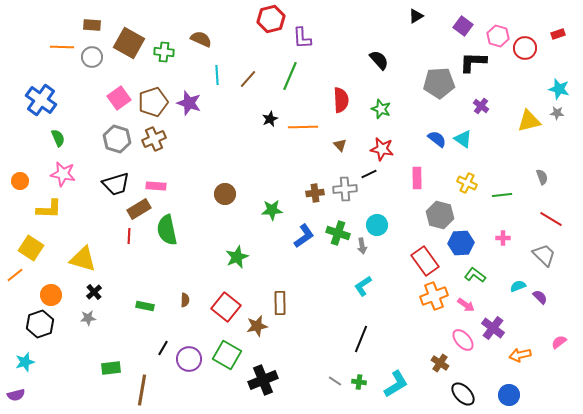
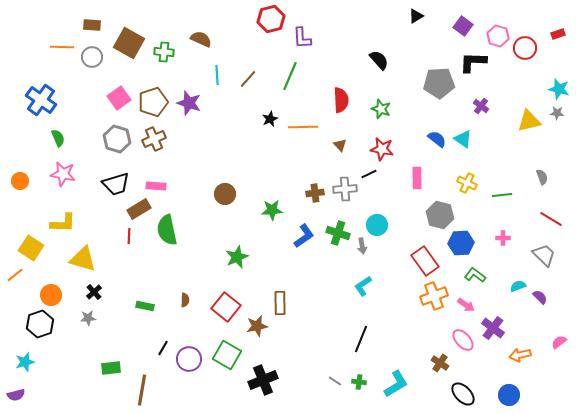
yellow L-shape at (49, 209): moved 14 px right, 14 px down
